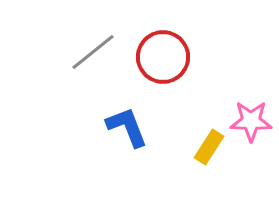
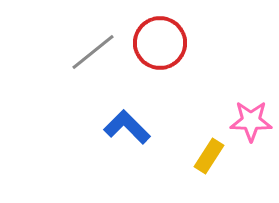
red circle: moved 3 px left, 14 px up
blue L-shape: rotated 24 degrees counterclockwise
yellow rectangle: moved 9 px down
